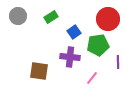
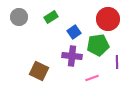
gray circle: moved 1 px right, 1 px down
purple cross: moved 2 px right, 1 px up
purple line: moved 1 px left
brown square: rotated 18 degrees clockwise
pink line: rotated 32 degrees clockwise
